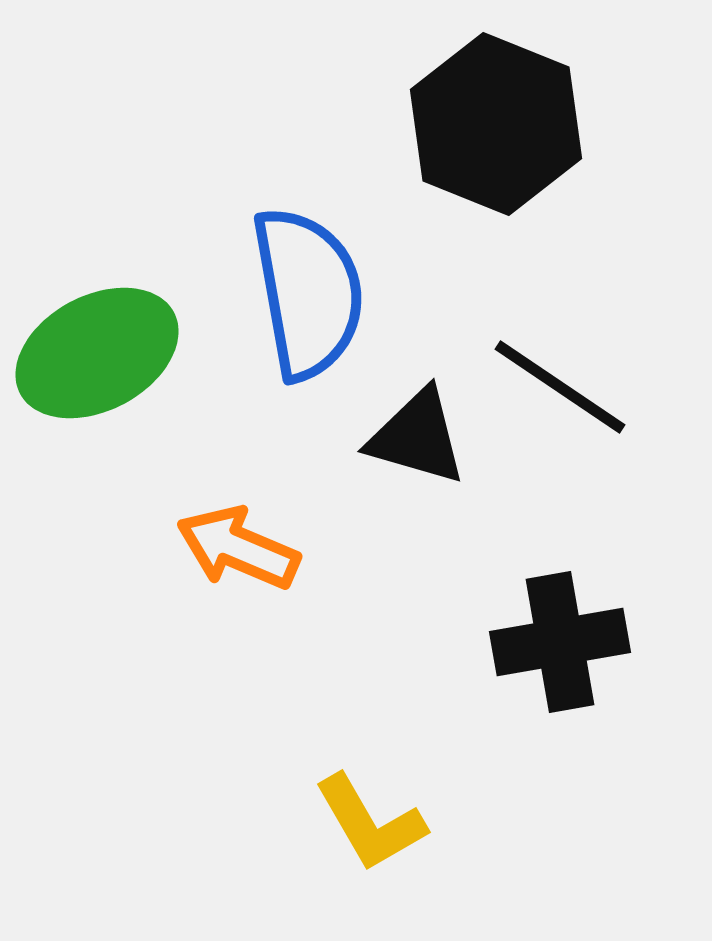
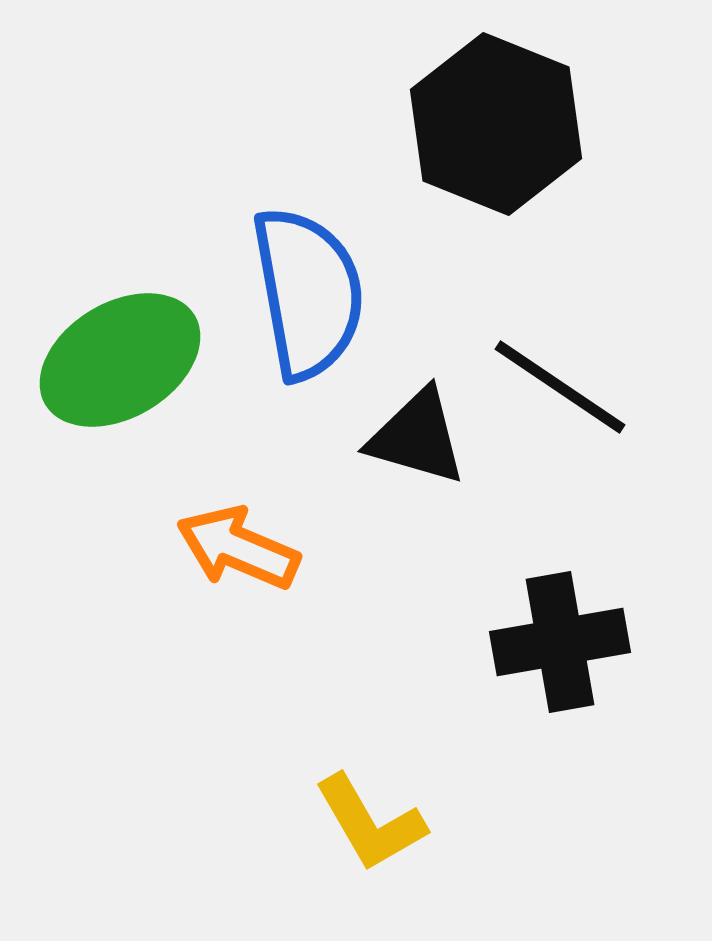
green ellipse: moved 23 px right, 7 px down; rotated 3 degrees counterclockwise
